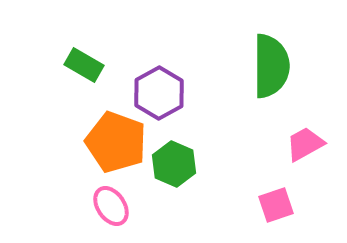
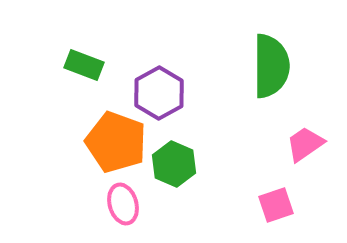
green rectangle: rotated 9 degrees counterclockwise
pink trapezoid: rotated 6 degrees counterclockwise
pink ellipse: moved 12 px right, 2 px up; rotated 18 degrees clockwise
